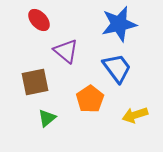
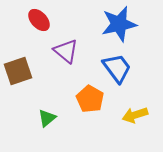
brown square: moved 17 px left, 11 px up; rotated 8 degrees counterclockwise
orange pentagon: rotated 8 degrees counterclockwise
